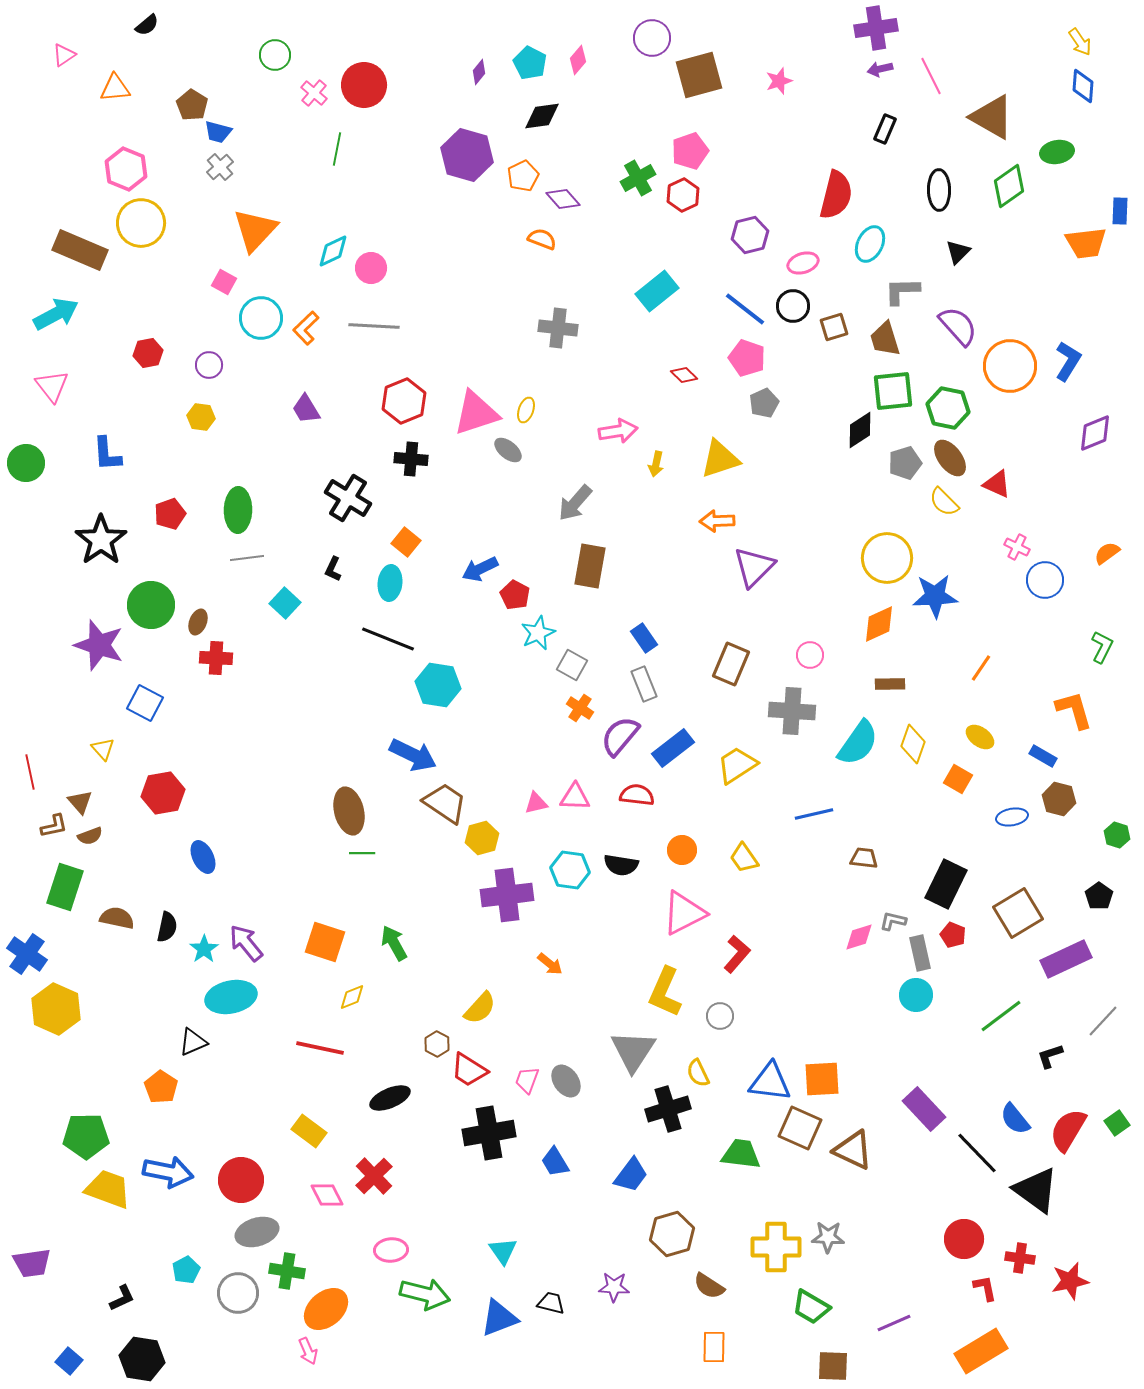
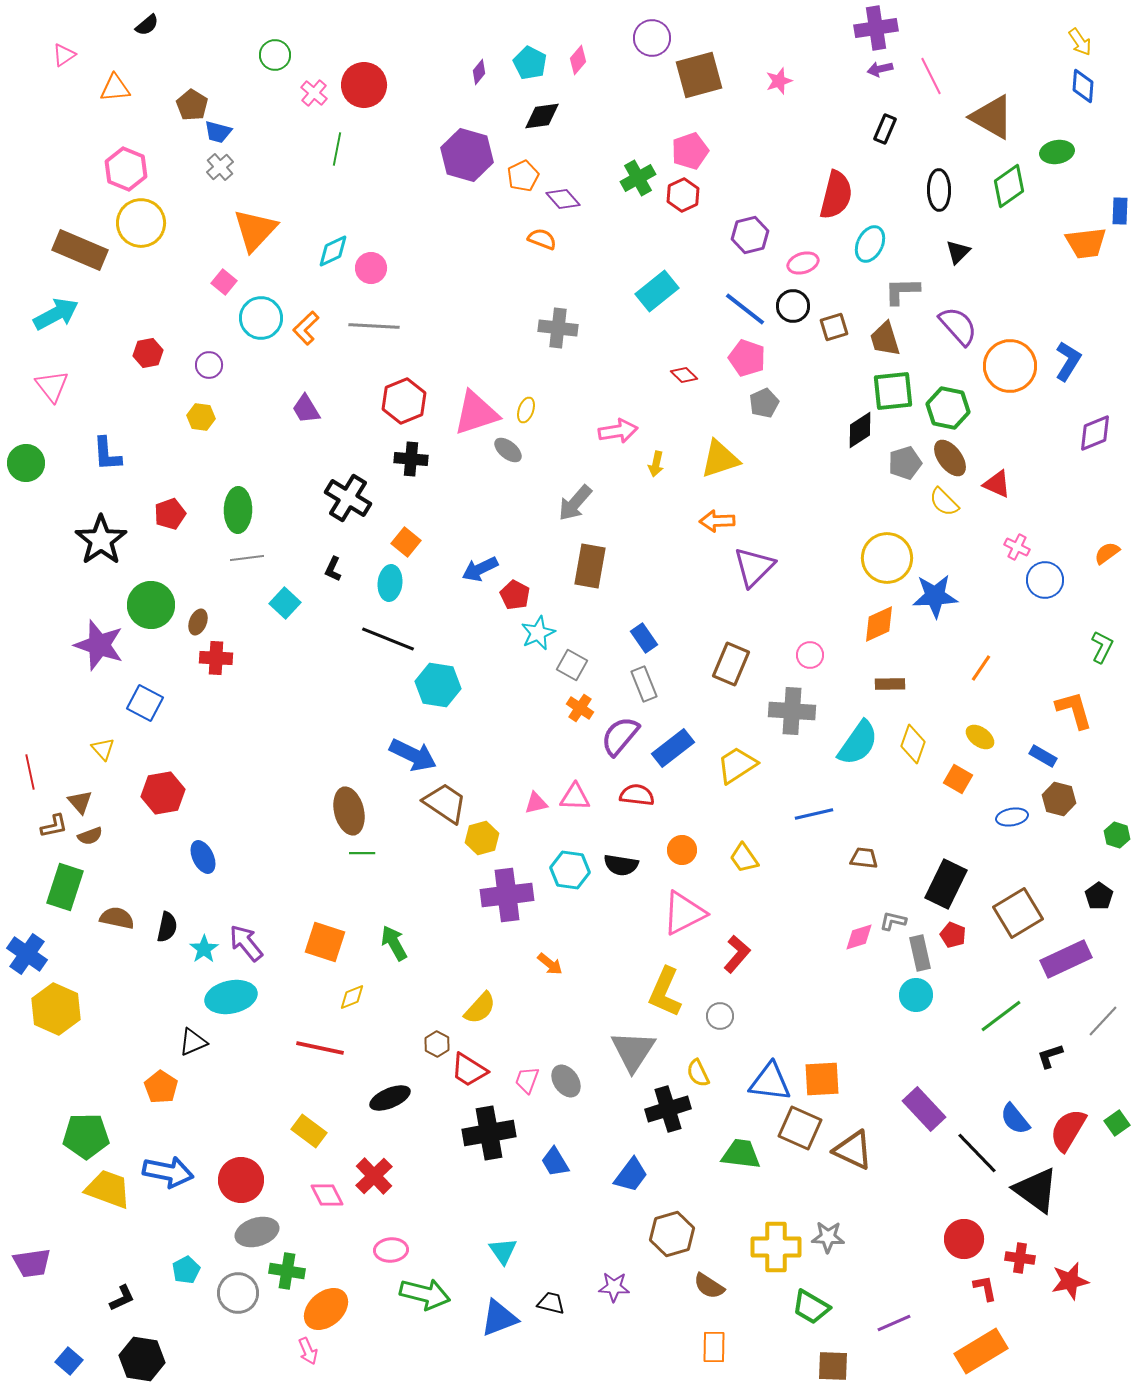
pink square at (224, 282): rotated 10 degrees clockwise
